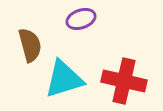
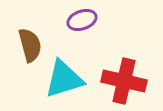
purple ellipse: moved 1 px right, 1 px down
